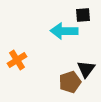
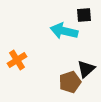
black square: moved 1 px right
cyan arrow: rotated 12 degrees clockwise
black triangle: rotated 12 degrees clockwise
